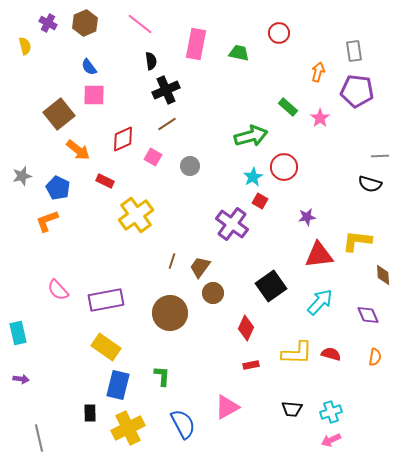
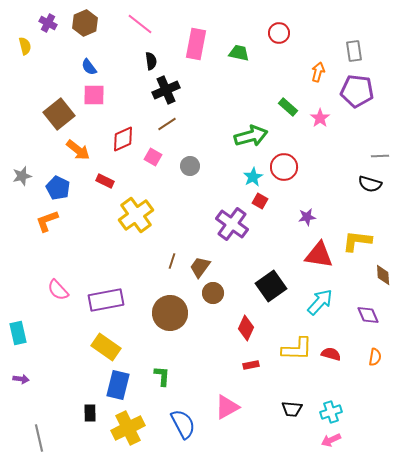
red triangle at (319, 255): rotated 16 degrees clockwise
yellow L-shape at (297, 353): moved 4 px up
